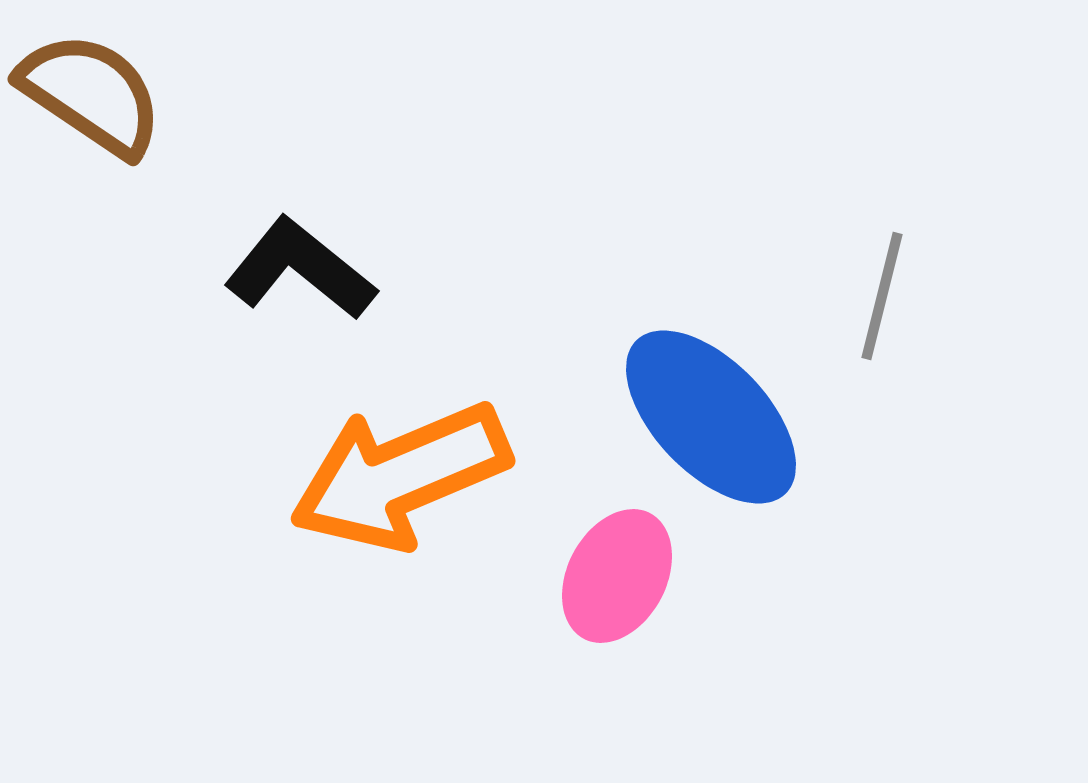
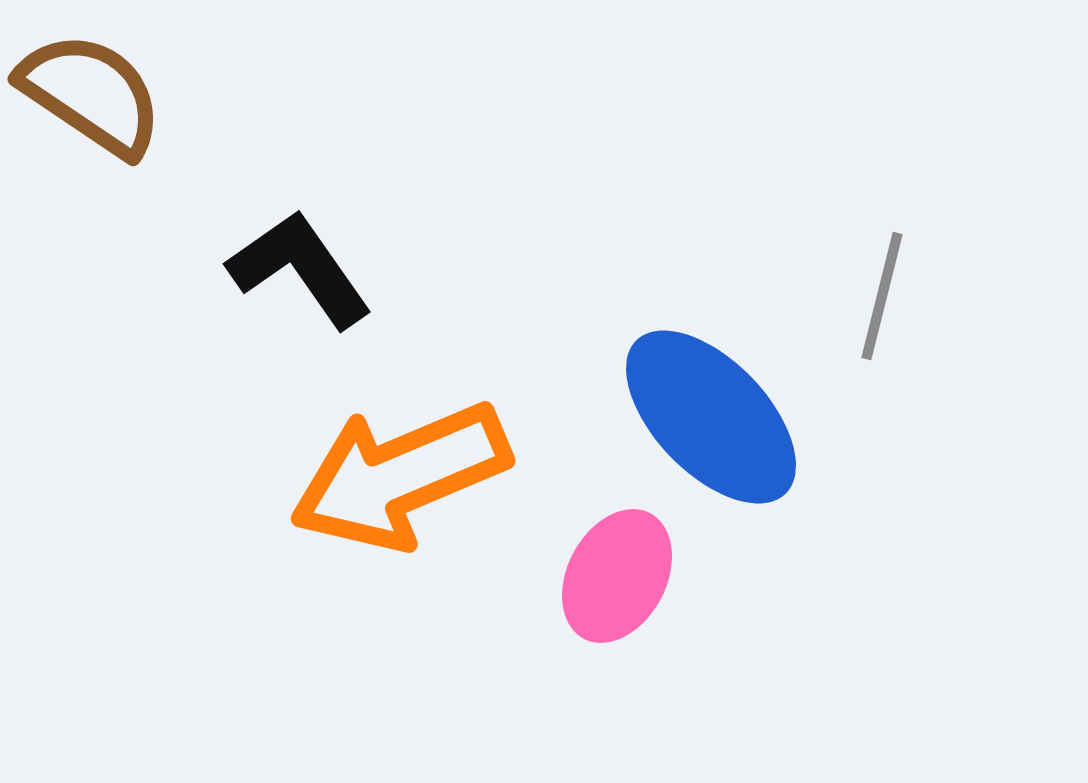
black L-shape: rotated 16 degrees clockwise
